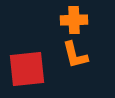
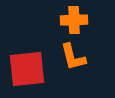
orange L-shape: moved 2 px left, 2 px down
